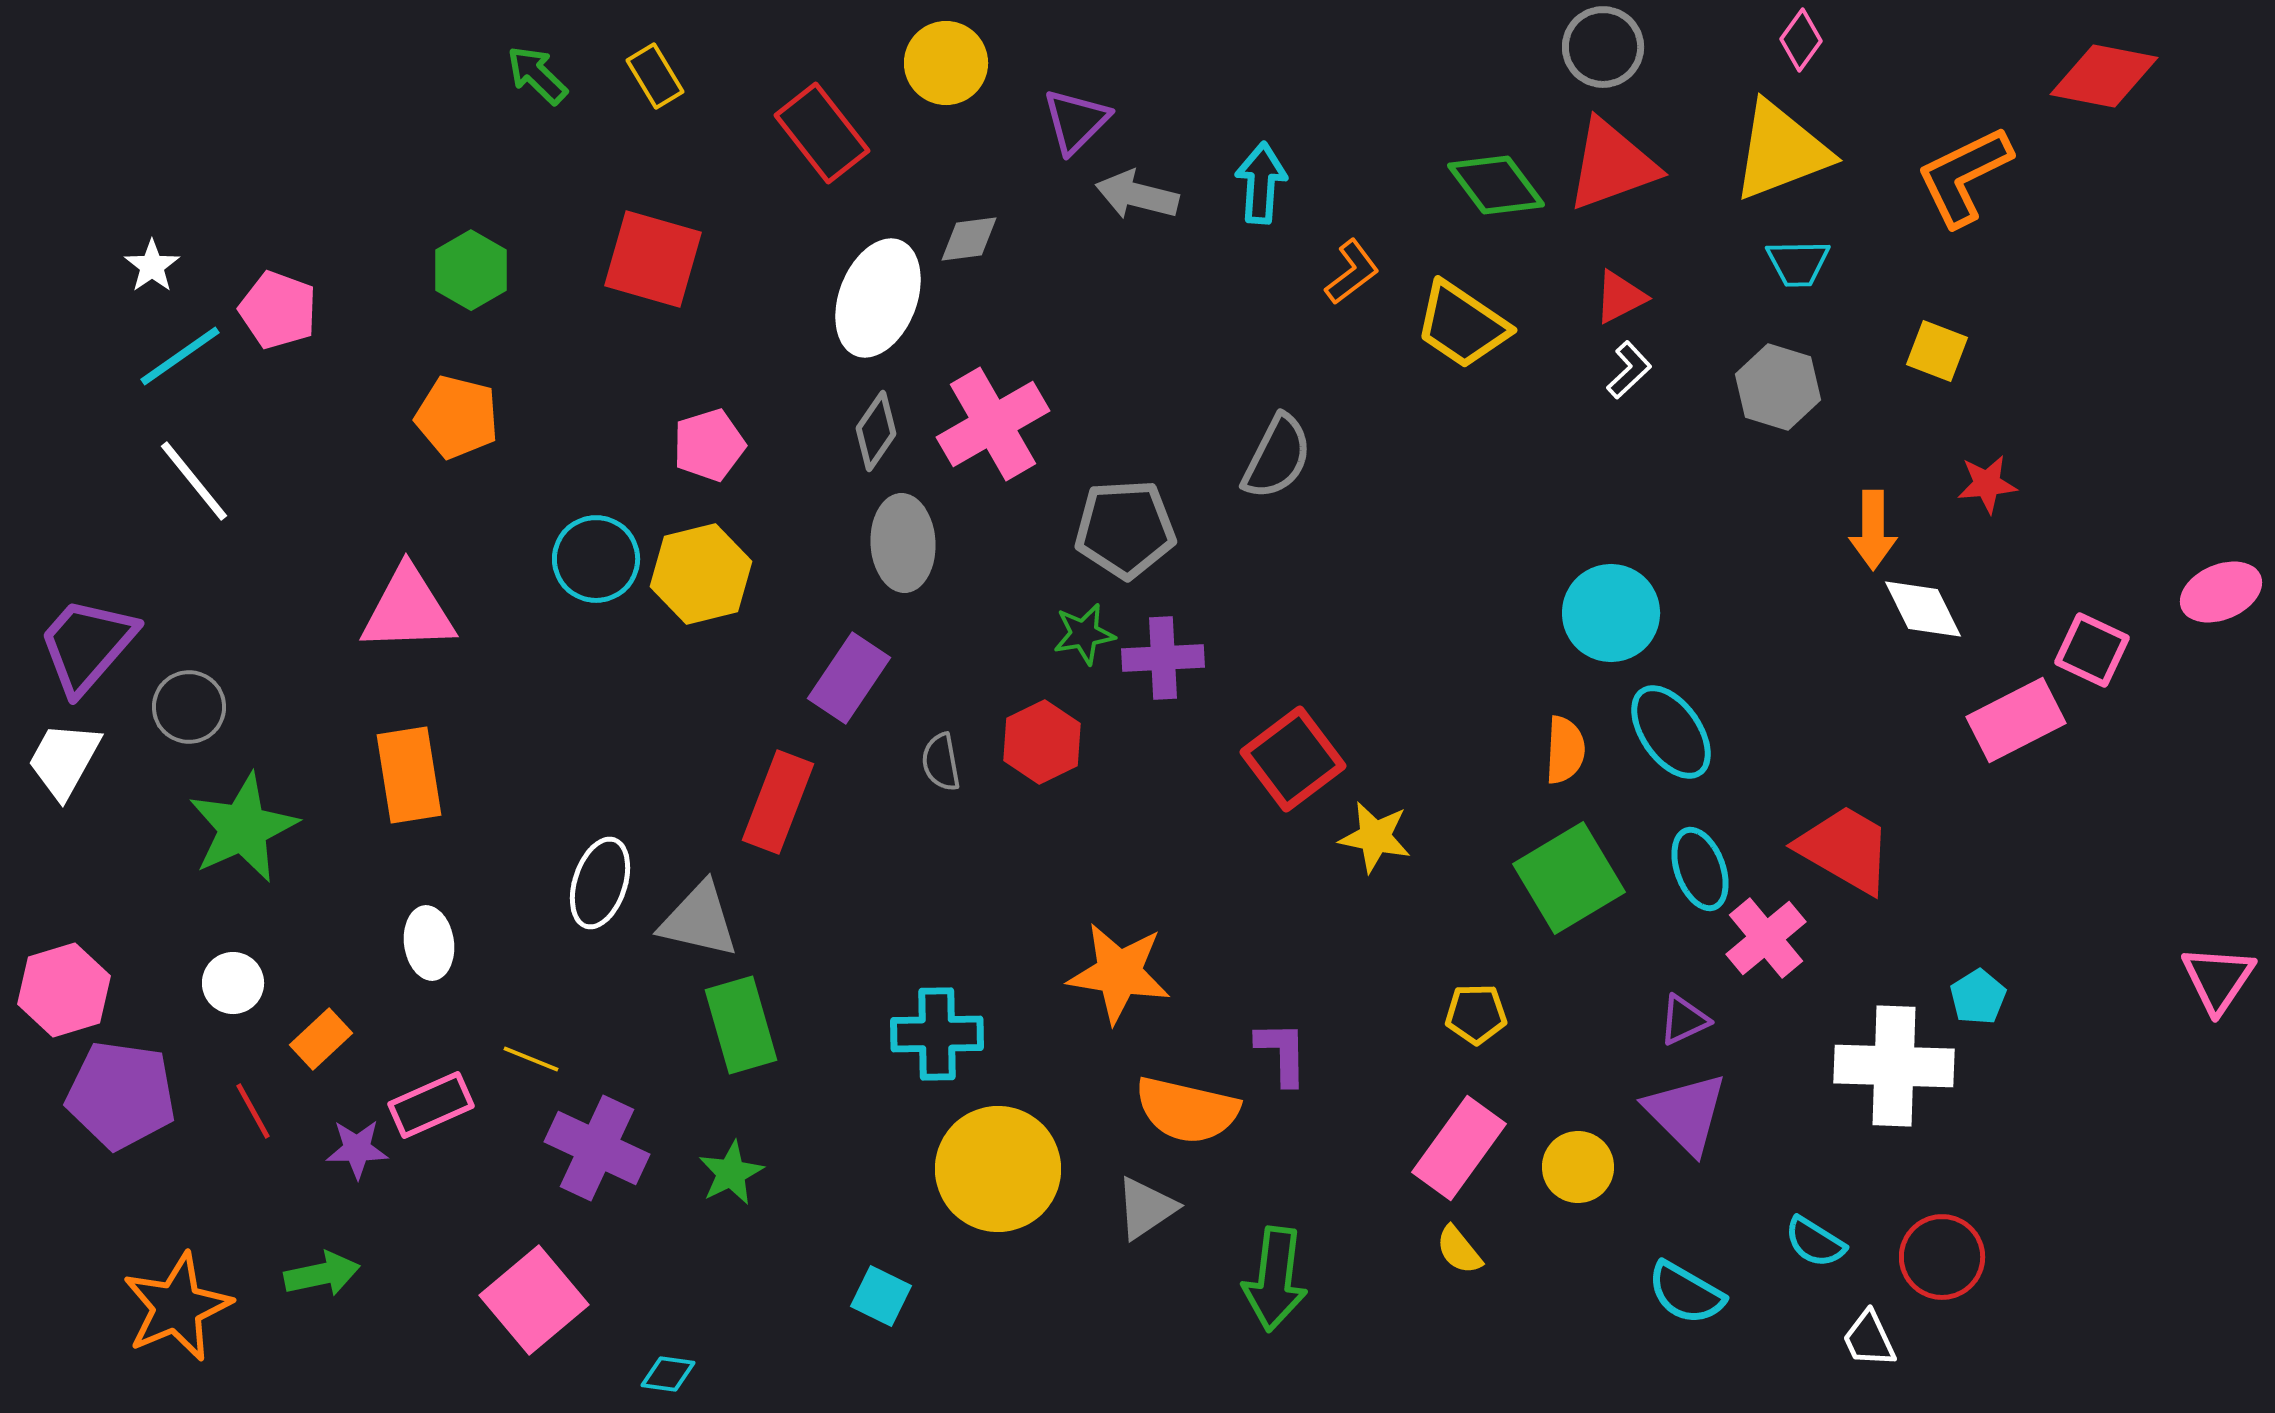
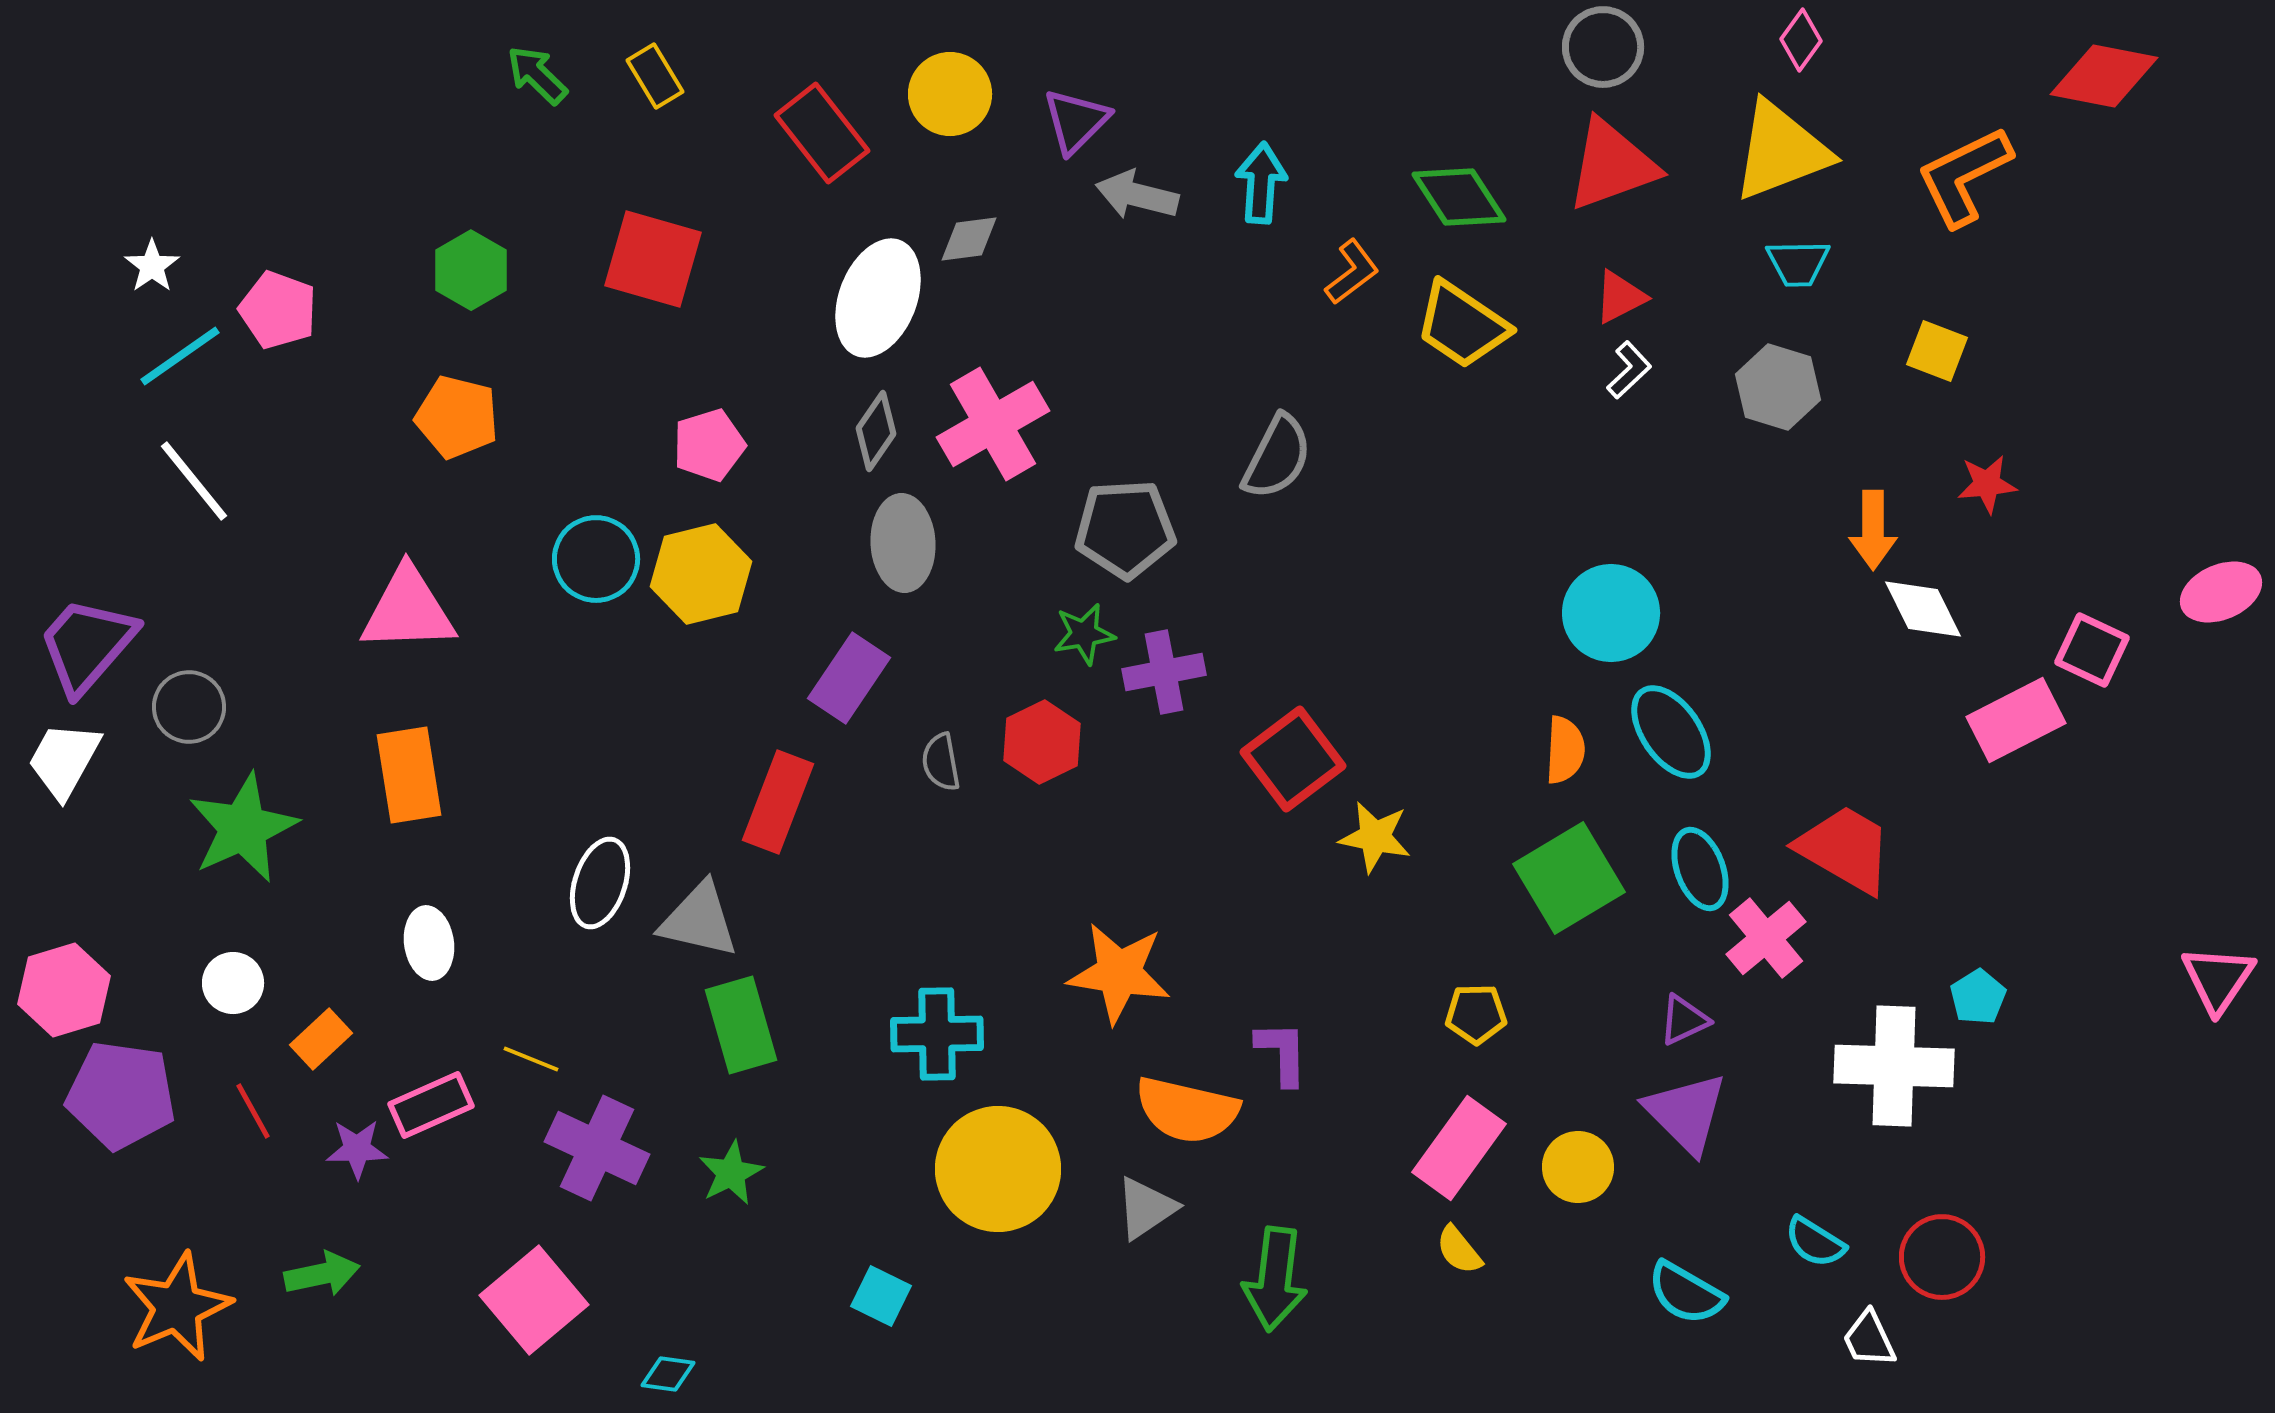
yellow circle at (946, 63): moved 4 px right, 31 px down
green diamond at (1496, 185): moved 37 px left, 12 px down; rotated 4 degrees clockwise
purple cross at (1163, 658): moved 1 px right, 14 px down; rotated 8 degrees counterclockwise
